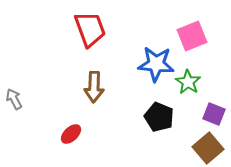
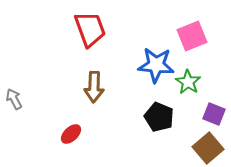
blue star: moved 1 px down
